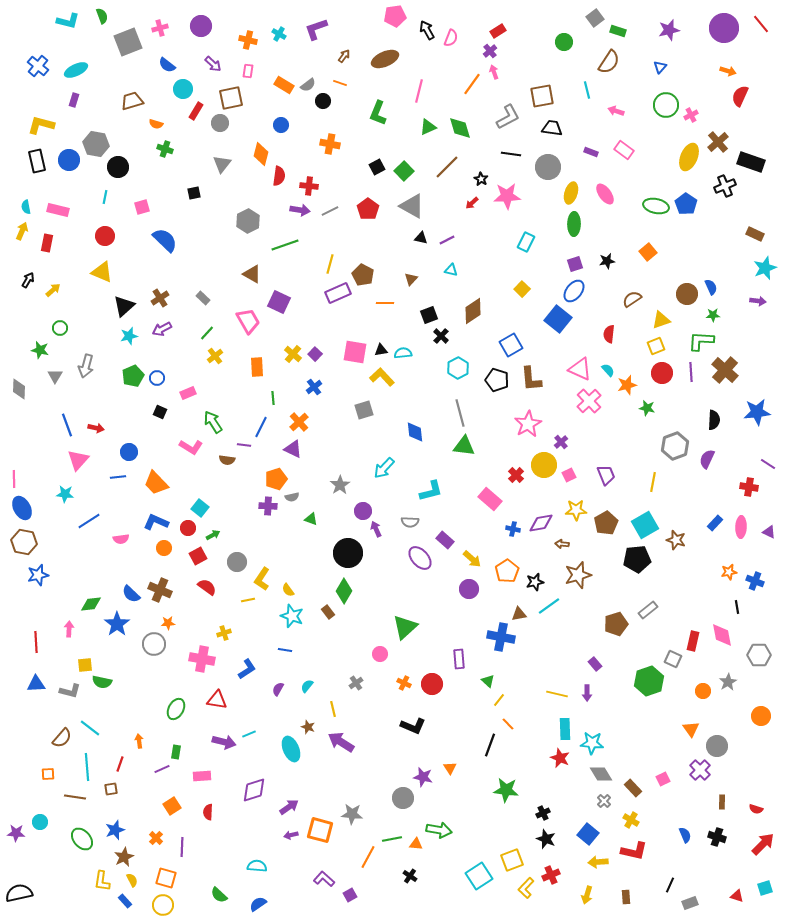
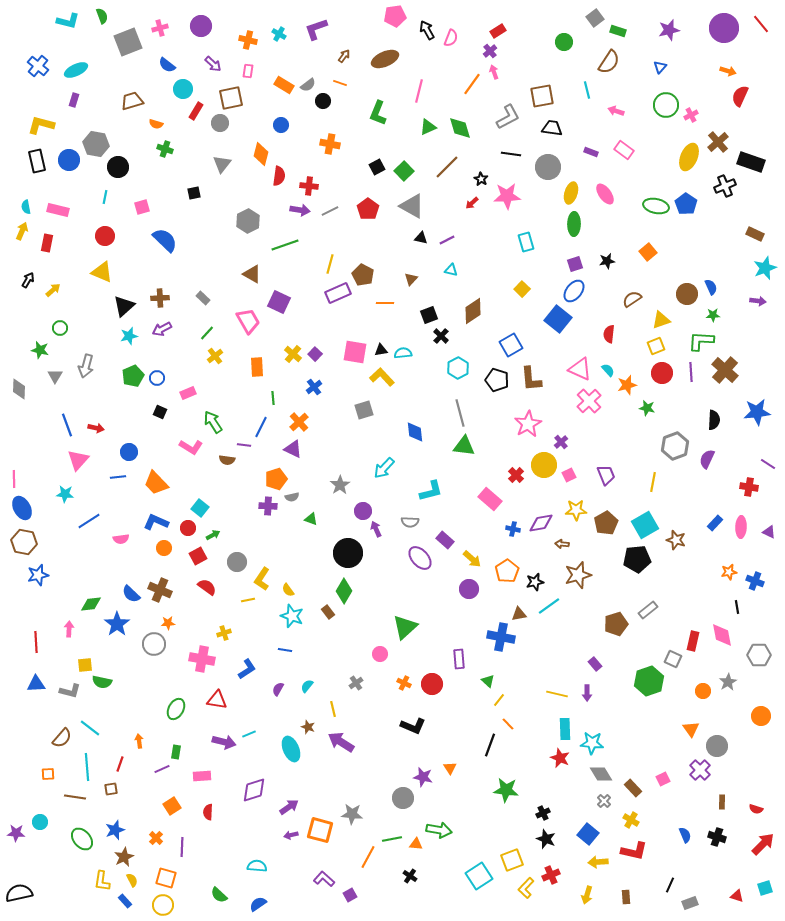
cyan rectangle at (526, 242): rotated 42 degrees counterclockwise
brown cross at (160, 298): rotated 30 degrees clockwise
